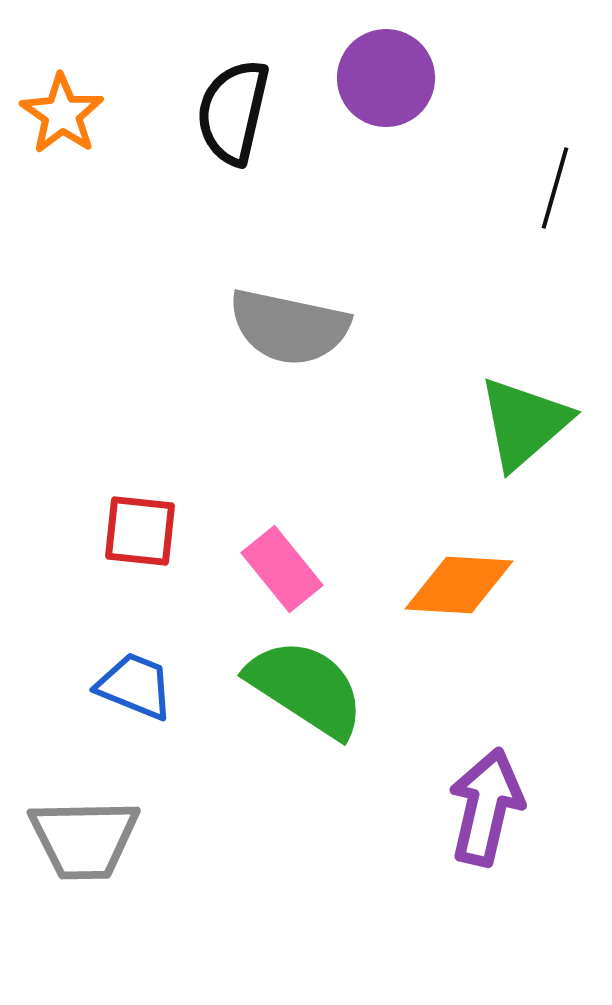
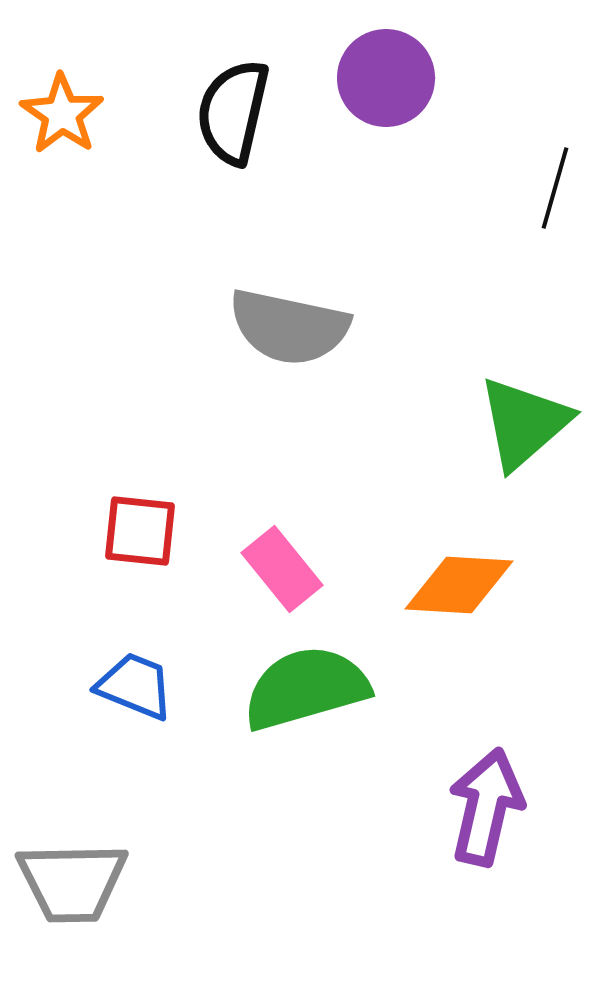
green semicircle: rotated 49 degrees counterclockwise
gray trapezoid: moved 12 px left, 43 px down
